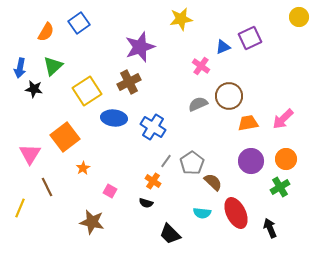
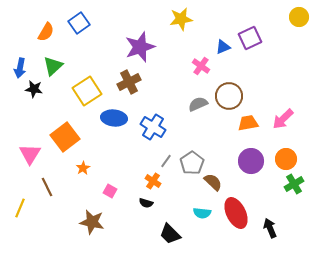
green cross: moved 14 px right, 3 px up
